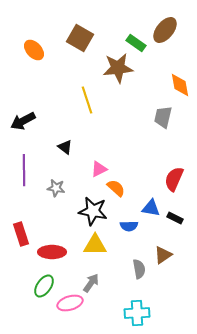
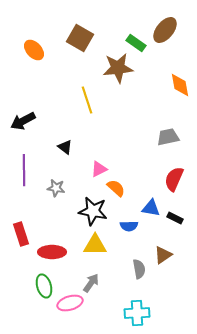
gray trapezoid: moved 5 px right, 20 px down; rotated 65 degrees clockwise
green ellipse: rotated 50 degrees counterclockwise
